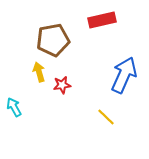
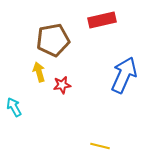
yellow line: moved 6 px left, 29 px down; rotated 30 degrees counterclockwise
